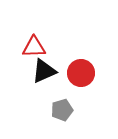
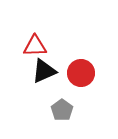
red triangle: moved 1 px right, 1 px up
gray pentagon: rotated 20 degrees counterclockwise
